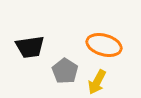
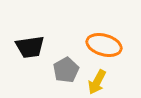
gray pentagon: moved 1 px right, 1 px up; rotated 10 degrees clockwise
